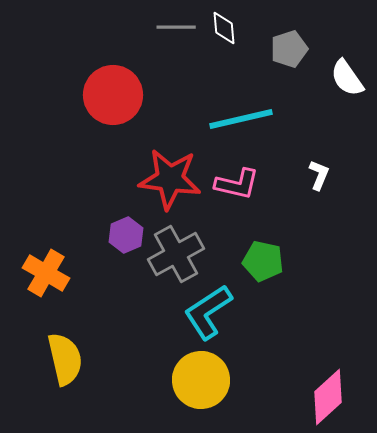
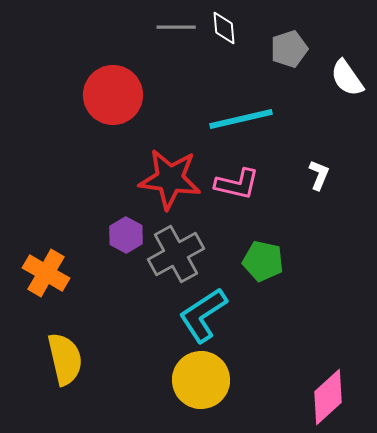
purple hexagon: rotated 8 degrees counterclockwise
cyan L-shape: moved 5 px left, 3 px down
